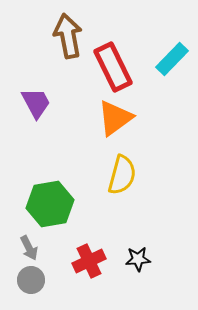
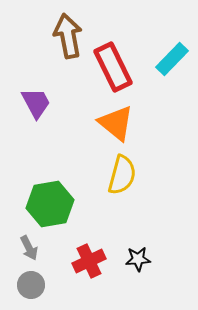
orange triangle: moved 1 px right, 5 px down; rotated 45 degrees counterclockwise
gray circle: moved 5 px down
